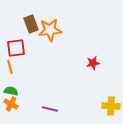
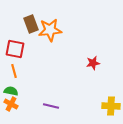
red square: moved 1 px left, 1 px down; rotated 18 degrees clockwise
orange line: moved 4 px right, 4 px down
purple line: moved 1 px right, 3 px up
